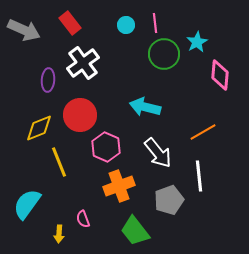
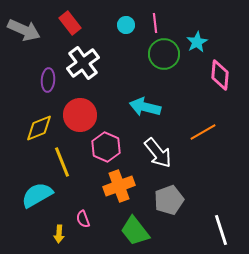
yellow line: moved 3 px right
white line: moved 22 px right, 54 px down; rotated 12 degrees counterclockwise
cyan semicircle: moved 10 px right, 9 px up; rotated 24 degrees clockwise
